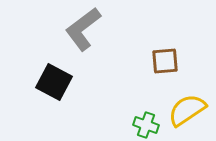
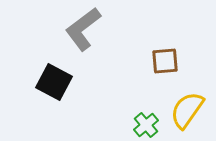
yellow semicircle: rotated 21 degrees counterclockwise
green cross: rotated 30 degrees clockwise
